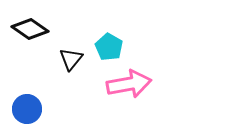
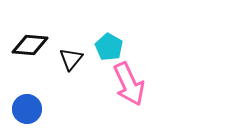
black diamond: moved 16 px down; rotated 30 degrees counterclockwise
pink arrow: rotated 75 degrees clockwise
